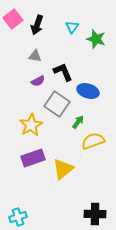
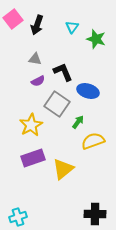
gray triangle: moved 3 px down
